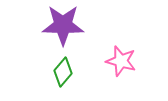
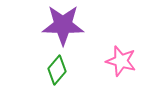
green diamond: moved 6 px left, 2 px up
